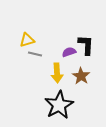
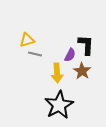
purple semicircle: moved 1 px right, 3 px down; rotated 136 degrees clockwise
brown star: moved 1 px right, 5 px up
